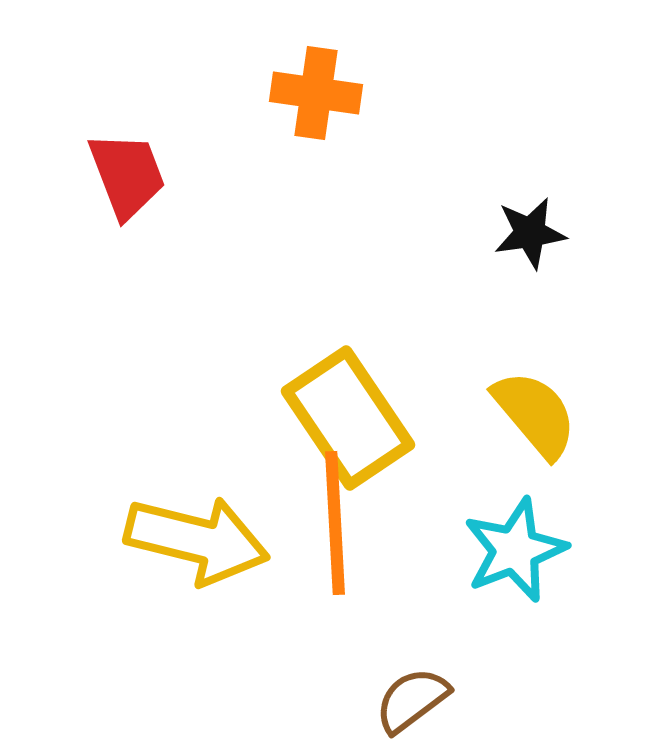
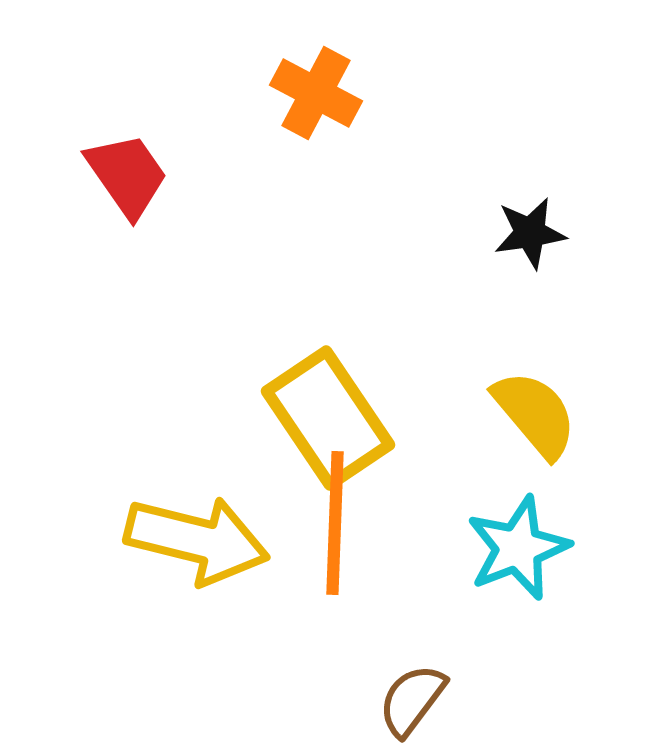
orange cross: rotated 20 degrees clockwise
red trapezoid: rotated 14 degrees counterclockwise
yellow rectangle: moved 20 px left
orange line: rotated 5 degrees clockwise
cyan star: moved 3 px right, 2 px up
brown semicircle: rotated 16 degrees counterclockwise
